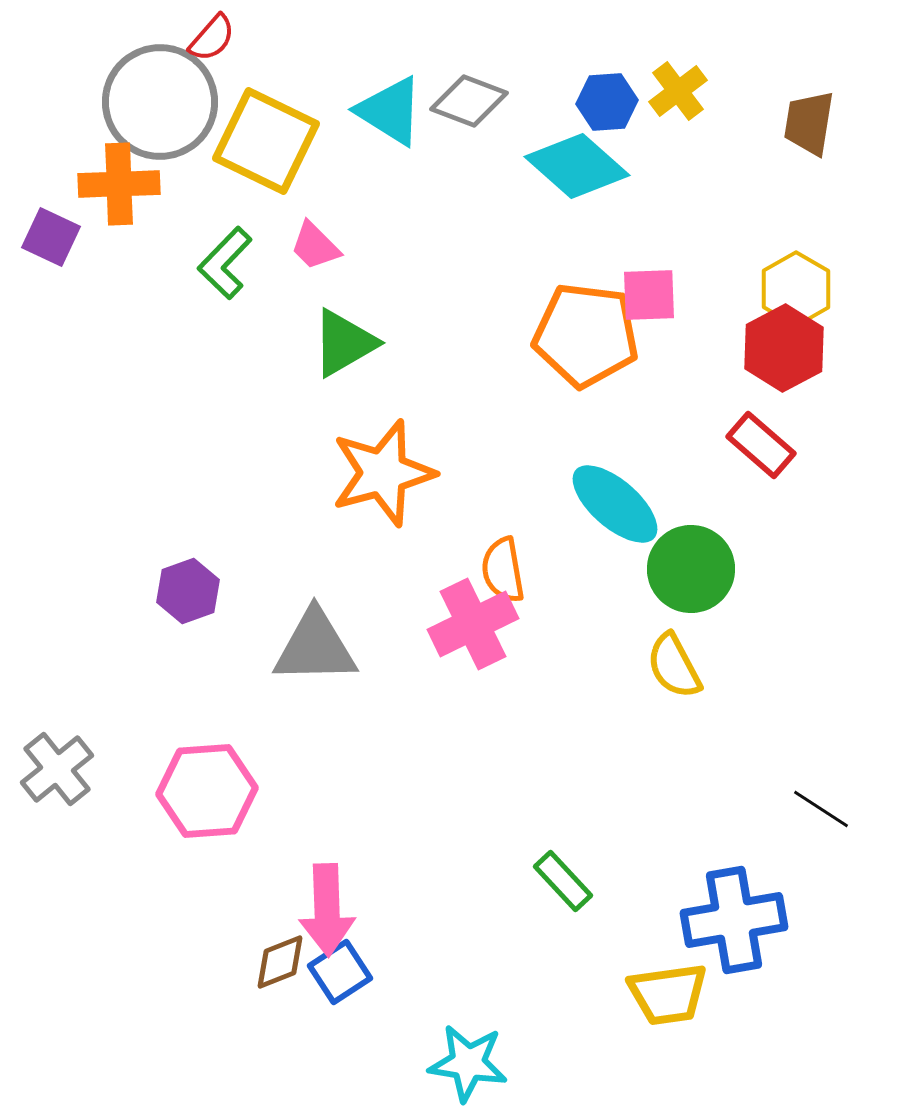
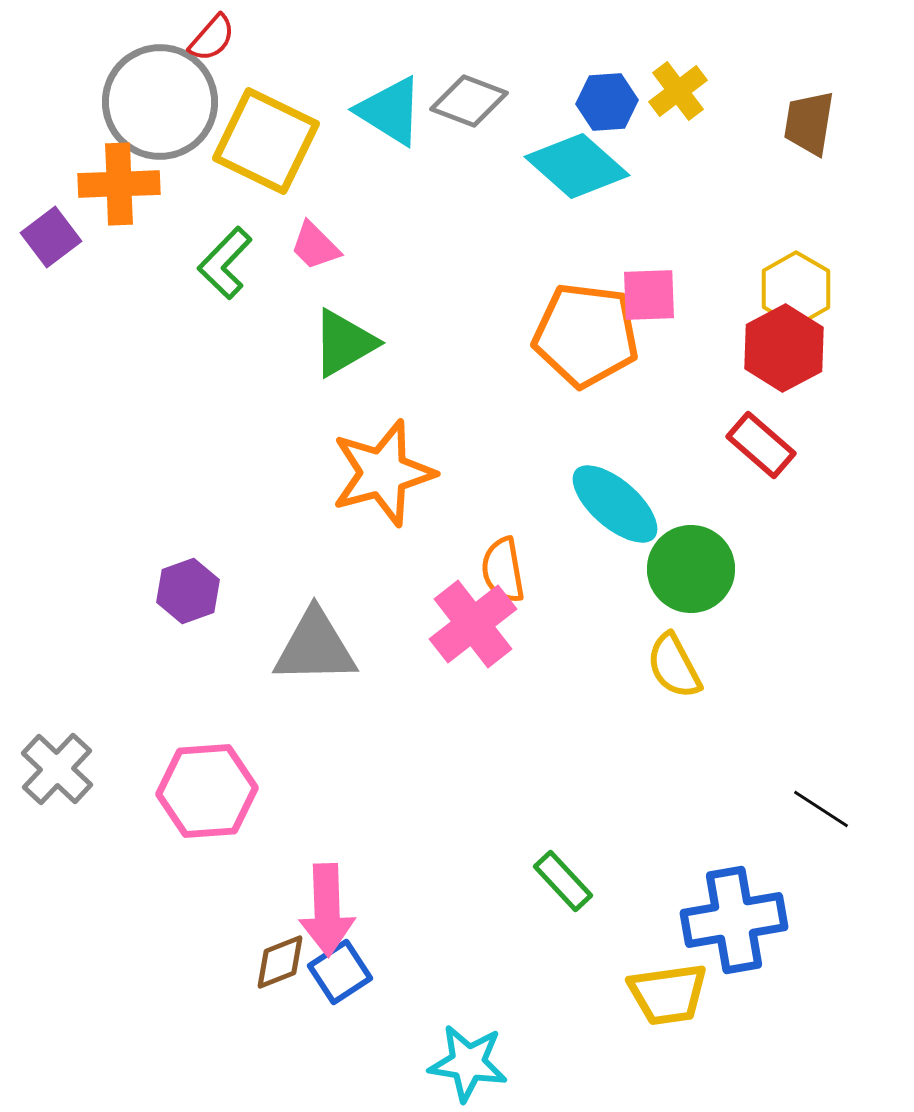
purple square: rotated 28 degrees clockwise
pink cross: rotated 12 degrees counterclockwise
gray cross: rotated 8 degrees counterclockwise
